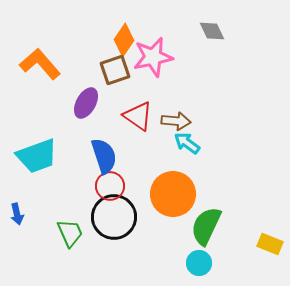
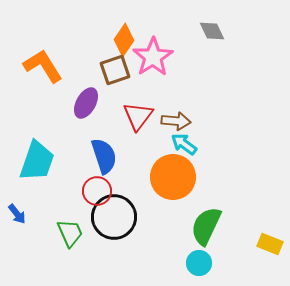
pink star: rotated 21 degrees counterclockwise
orange L-shape: moved 3 px right, 2 px down; rotated 9 degrees clockwise
red triangle: rotated 32 degrees clockwise
cyan arrow: moved 3 px left, 1 px down
cyan trapezoid: moved 5 px down; rotated 51 degrees counterclockwise
red circle: moved 13 px left, 5 px down
orange circle: moved 17 px up
blue arrow: rotated 25 degrees counterclockwise
